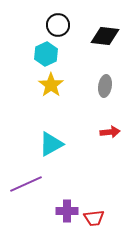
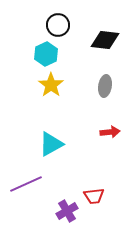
black diamond: moved 4 px down
purple cross: rotated 30 degrees counterclockwise
red trapezoid: moved 22 px up
